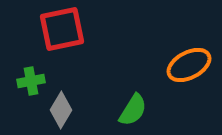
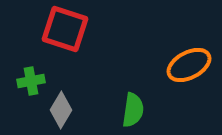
red square: moved 3 px right; rotated 30 degrees clockwise
green semicircle: rotated 24 degrees counterclockwise
